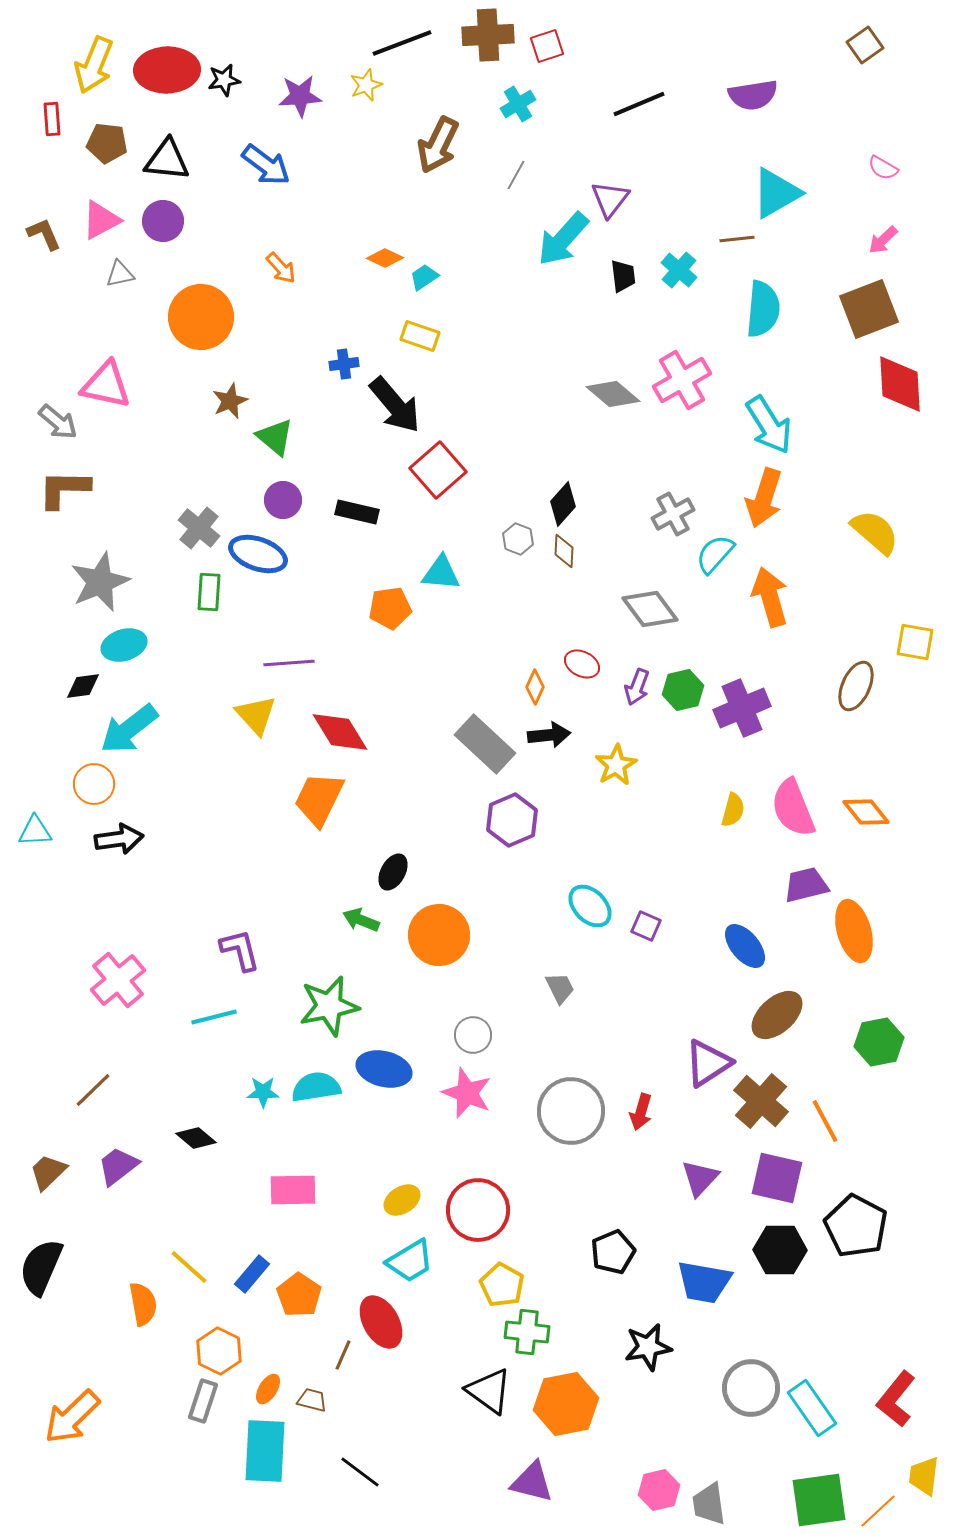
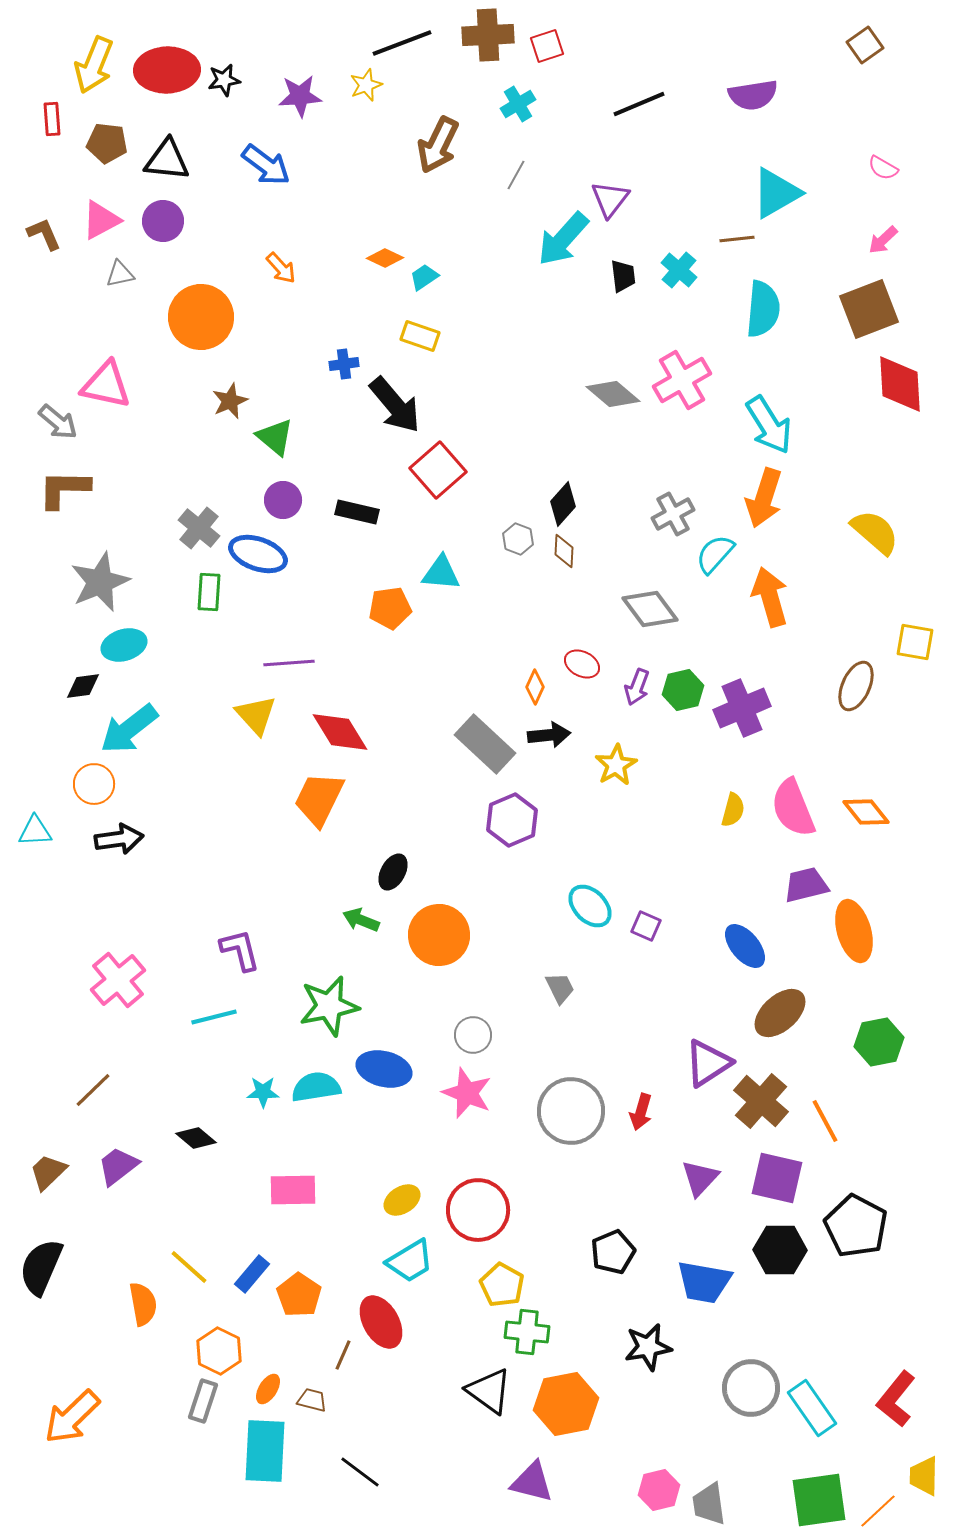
brown ellipse at (777, 1015): moved 3 px right, 2 px up
yellow trapezoid at (924, 1476): rotated 6 degrees counterclockwise
